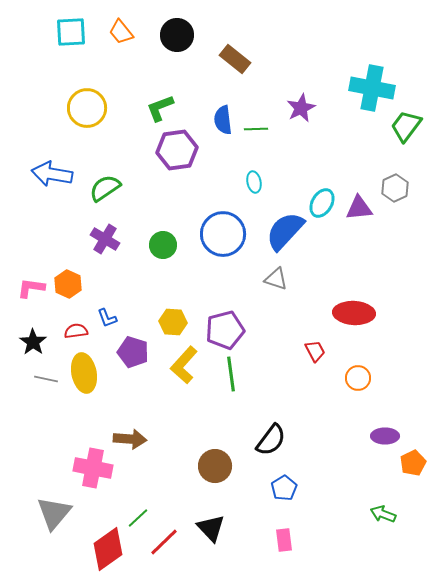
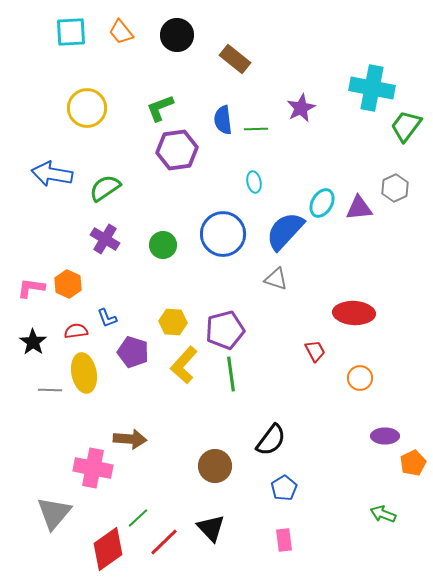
orange circle at (358, 378): moved 2 px right
gray line at (46, 379): moved 4 px right, 11 px down; rotated 10 degrees counterclockwise
